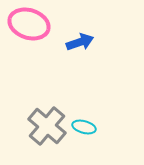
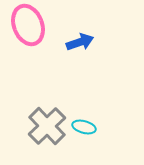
pink ellipse: moved 1 px left, 1 px down; rotated 51 degrees clockwise
gray cross: rotated 6 degrees clockwise
